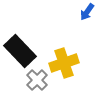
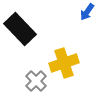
black rectangle: moved 22 px up
gray cross: moved 1 px left, 1 px down
